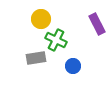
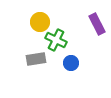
yellow circle: moved 1 px left, 3 px down
gray rectangle: moved 1 px down
blue circle: moved 2 px left, 3 px up
